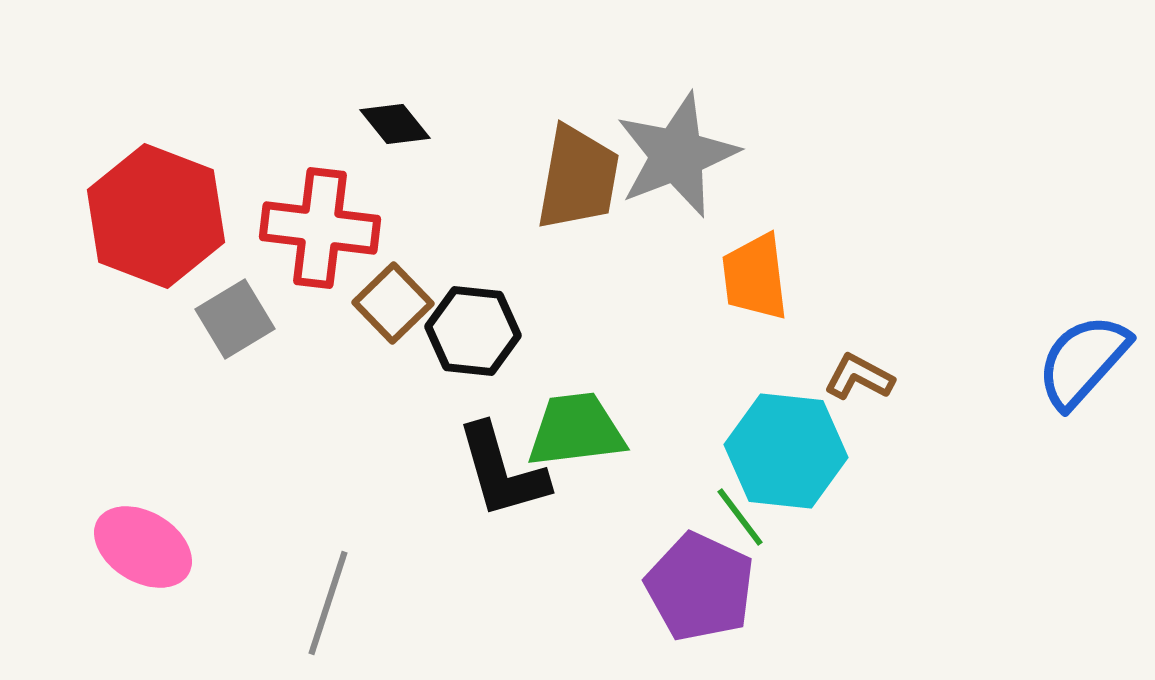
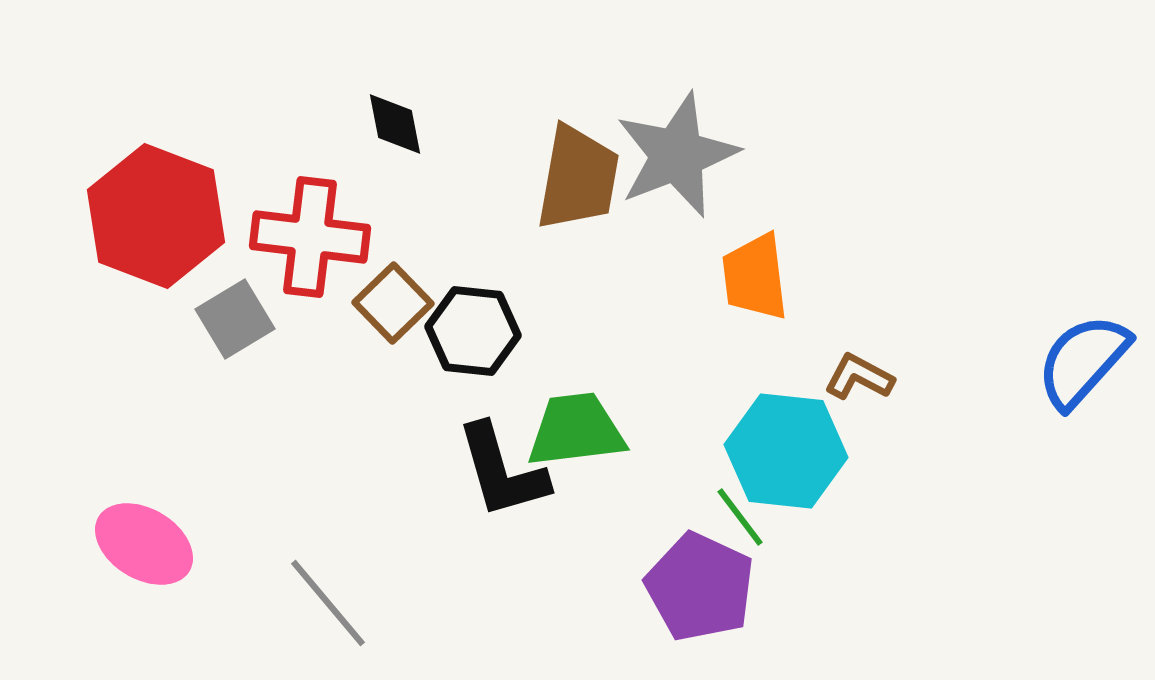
black diamond: rotated 28 degrees clockwise
red cross: moved 10 px left, 9 px down
pink ellipse: moved 1 px right, 3 px up
gray line: rotated 58 degrees counterclockwise
